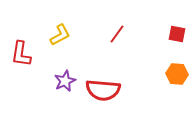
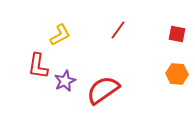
red line: moved 1 px right, 4 px up
red L-shape: moved 17 px right, 12 px down
red semicircle: rotated 140 degrees clockwise
